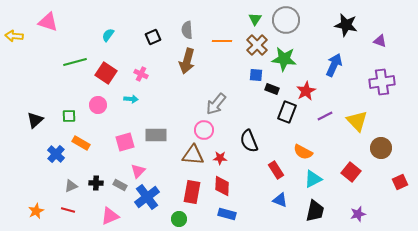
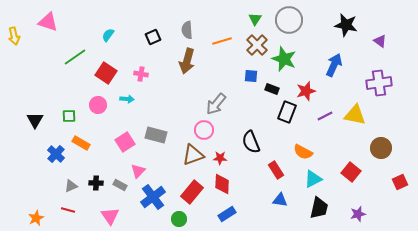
gray circle at (286, 20): moved 3 px right
yellow arrow at (14, 36): rotated 108 degrees counterclockwise
orange line at (222, 41): rotated 18 degrees counterclockwise
purple triangle at (380, 41): rotated 16 degrees clockwise
green star at (284, 59): rotated 15 degrees clockwise
green line at (75, 62): moved 5 px up; rotated 20 degrees counterclockwise
pink cross at (141, 74): rotated 16 degrees counterclockwise
blue square at (256, 75): moved 5 px left, 1 px down
purple cross at (382, 82): moved 3 px left, 1 px down
red star at (306, 91): rotated 12 degrees clockwise
cyan arrow at (131, 99): moved 4 px left
black triangle at (35, 120): rotated 18 degrees counterclockwise
yellow triangle at (357, 121): moved 2 px left, 6 px up; rotated 35 degrees counterclockwise
gray rectangle at (156, 135): rotated 15 degrees clockwise
black semicircle at (249, 141): moved 2 px right, 1 px down
pink square at (125, 142): rotated 18 degrees counterclockwise
brown triangle at (193, 155): rotated 25 degrees counterclockwise
red diamond at (222, 186): moved 2 px up
red rectangle at (192, 192): rotated 30 degrees clockwise
blue cross at (147, 197): moved 6 px right
blue triangle at (280, 200): rotated 14 degrees counterclockwise
orange star at (36, 211): moved 7 px down
black trapezoid at (315, 211): moved 4 px right, 3 px up
blue rectangle at (227, 214): rotated 48 degrees counterclockwise
pink triangle at (110, 216): rotated 42 degrees counterclockwise
